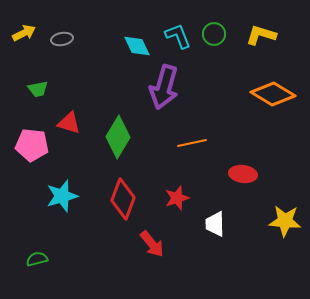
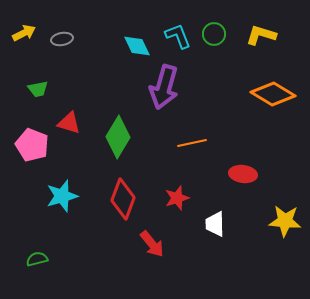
pink pentagon: rotated 16 degrees clockwise
